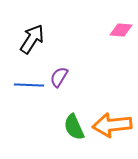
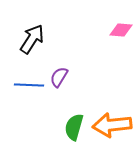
green semicircle: rotated 40 degrees clockwise
